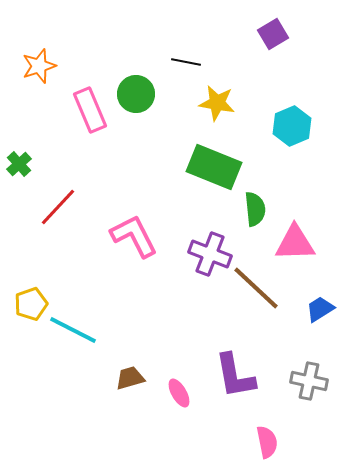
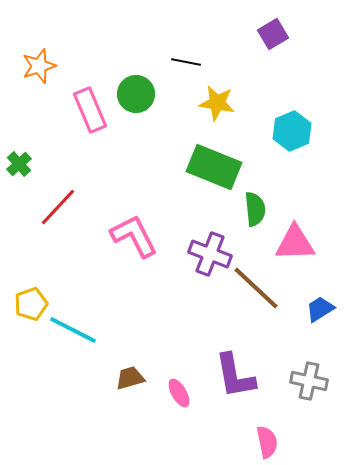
cyan hexagon: moved 5 px down
